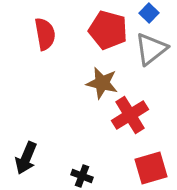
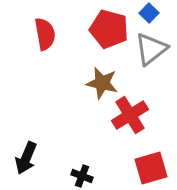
red pentagon: moved 1 px right, 1 px up
